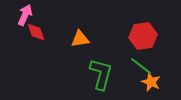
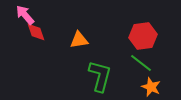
pink arrow: rotated 65 degrees counterclockwise
orange triangle: moved 1 px left, 1 px down
green line: moved 3 px up
green L-shape: moved 1 px left, 2 px down
orange star: moved 5 px down
